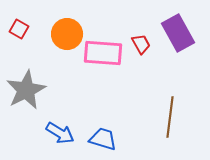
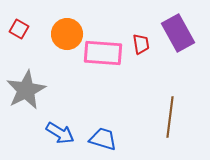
red trapezoid: rotated 20 degrees clockwise
